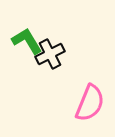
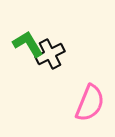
green L-shape: moved 1 px right, 3 px down
